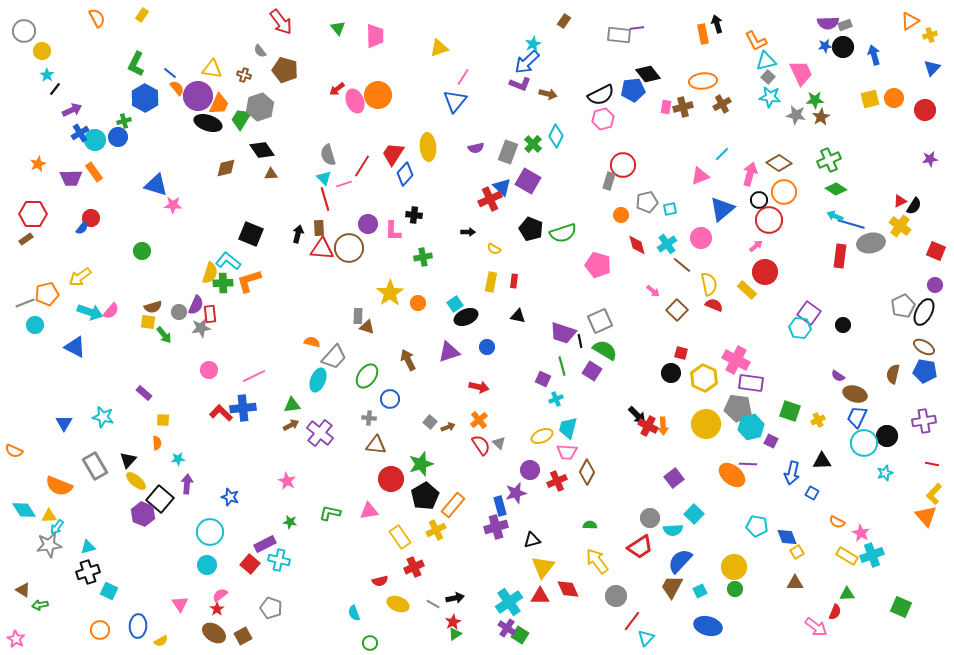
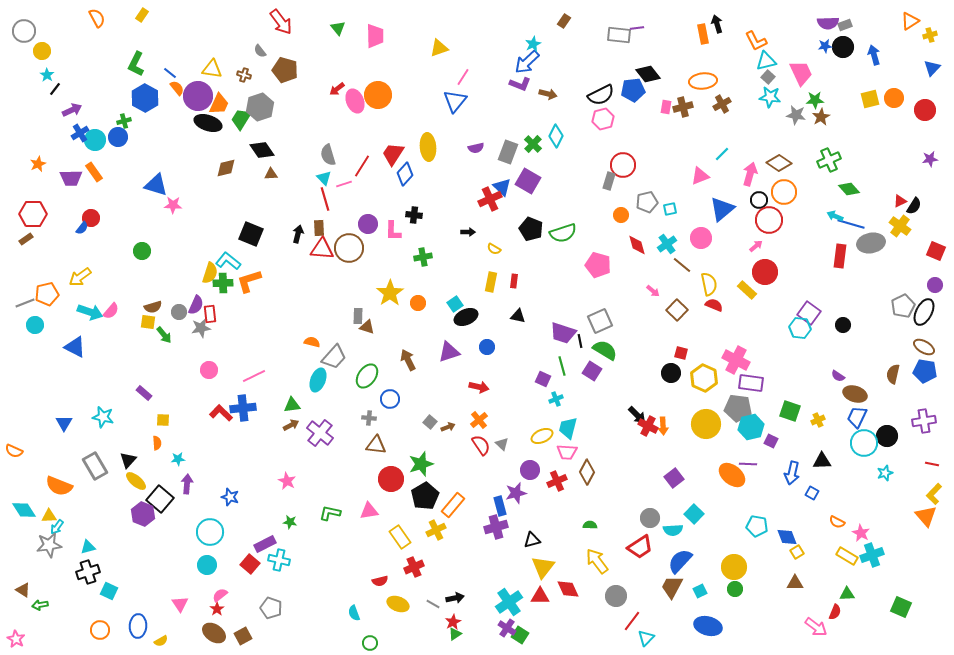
green diamond at (836, 189): moved 13 px right; rotated 15 degrees clockwise
gray triangle at (499, 443): moved 3 px right, 1 px down
